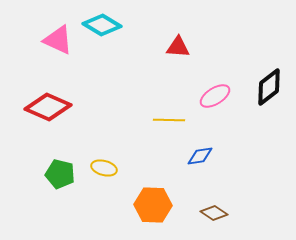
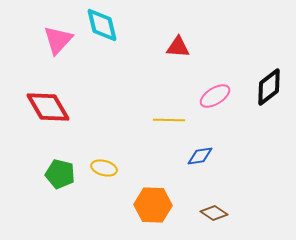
cyan diamond: rotated 45 degrees clockwise
pink triangle: rotated 48 degrees clockwise
red diamond: rotated 36 degrees clockwise
